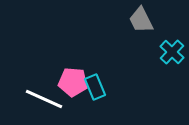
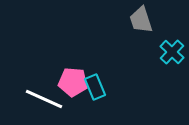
gray trapezoid: rotated 8 degrees clockwise
